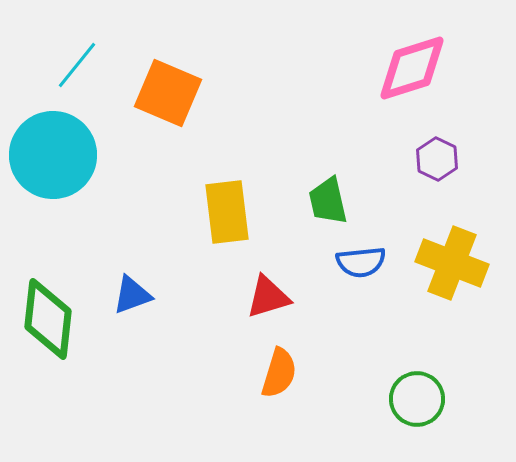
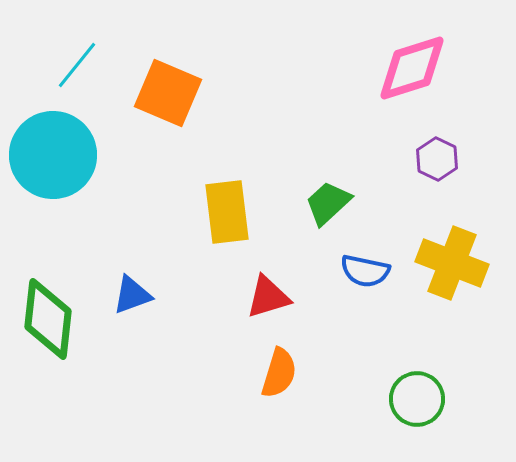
green trapezoid: moved 2 px down; rotated 60 degrees clockwise
blue semicircle: moved 4 px right, 9 px down; rotated 18 degrees clockwise
